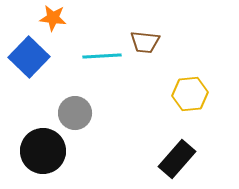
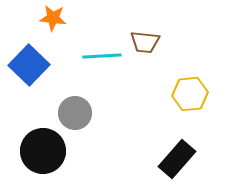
blue square: moved 8 px down
